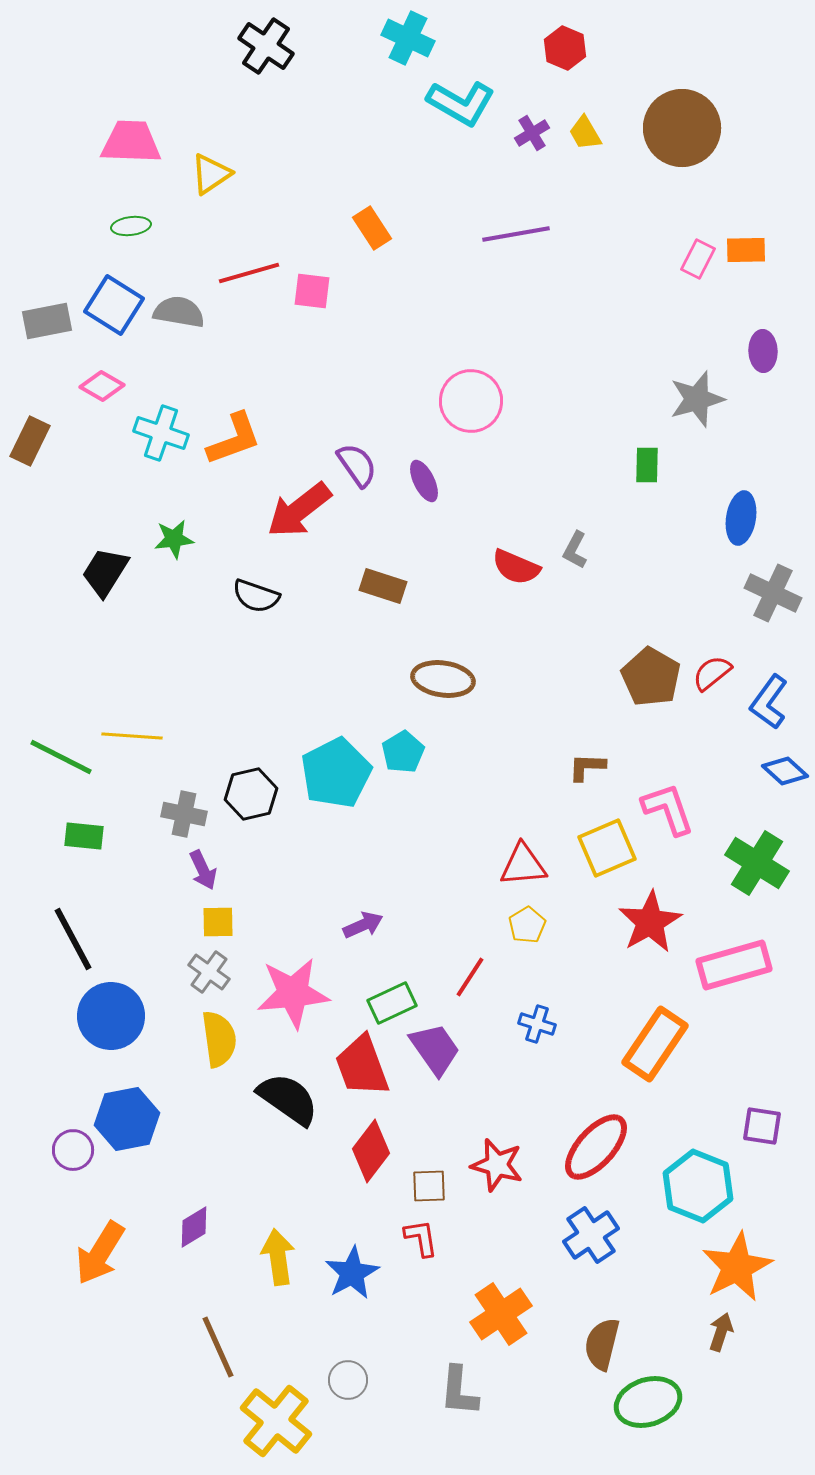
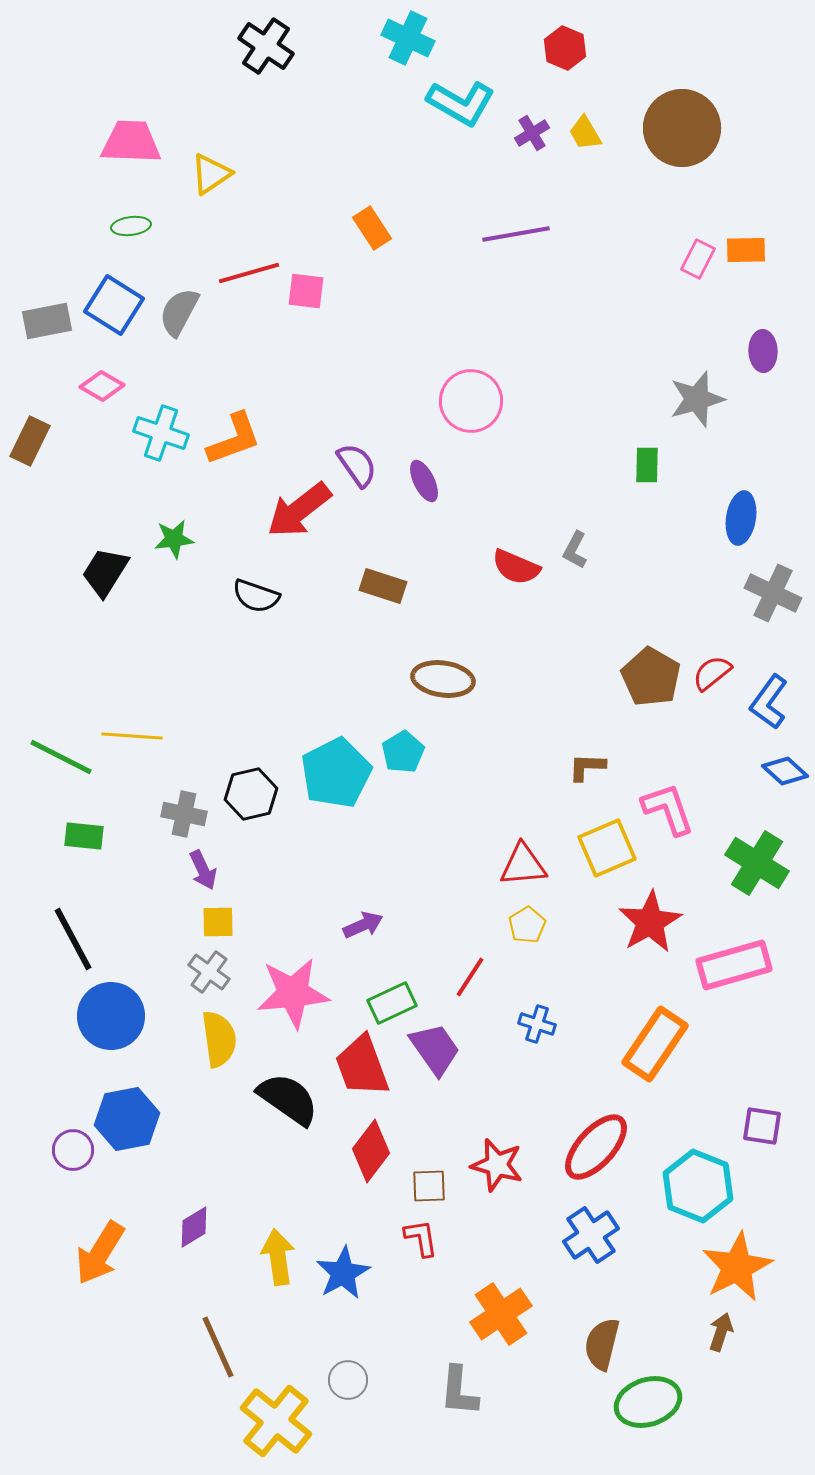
pink square at (312, 291): moved 6 px left
gray semicircle at (179, 312): rotated 72 degrees counterclockwise
blue star at (352, 1273): moved 9 px left
